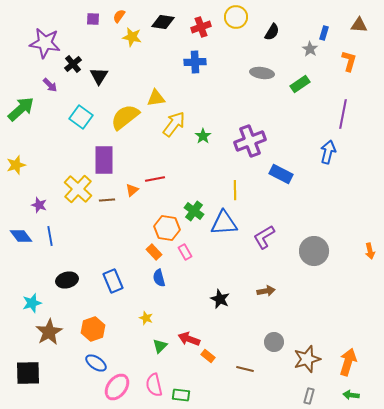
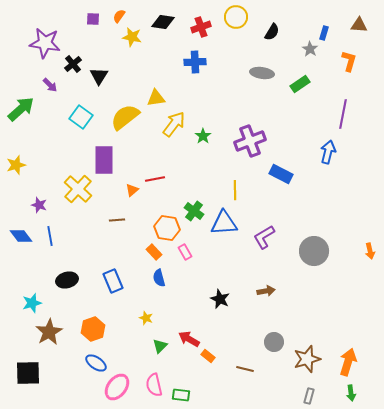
brown line at (107, 200): moved 10 px right, 20 px down
red arrow at (189, 339): rotated 10 degrees clockwise
green arrow at (351, 395): moved 2 px up; rotated 105 degrees counterclockwise
